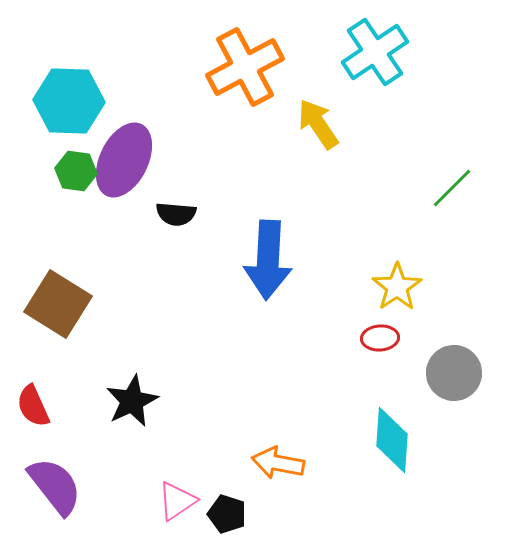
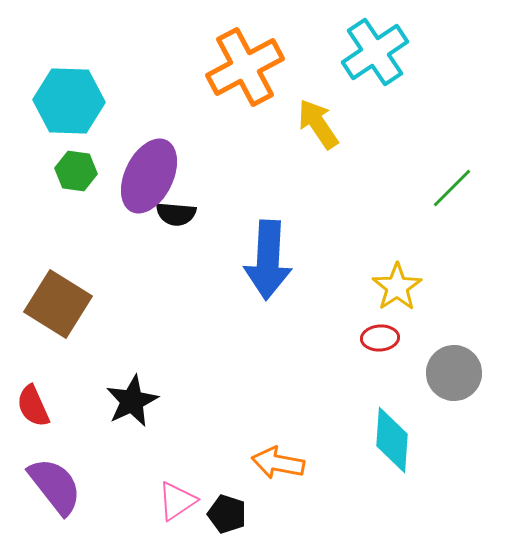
purple ellipse: moved 25 px right, 16 px down
